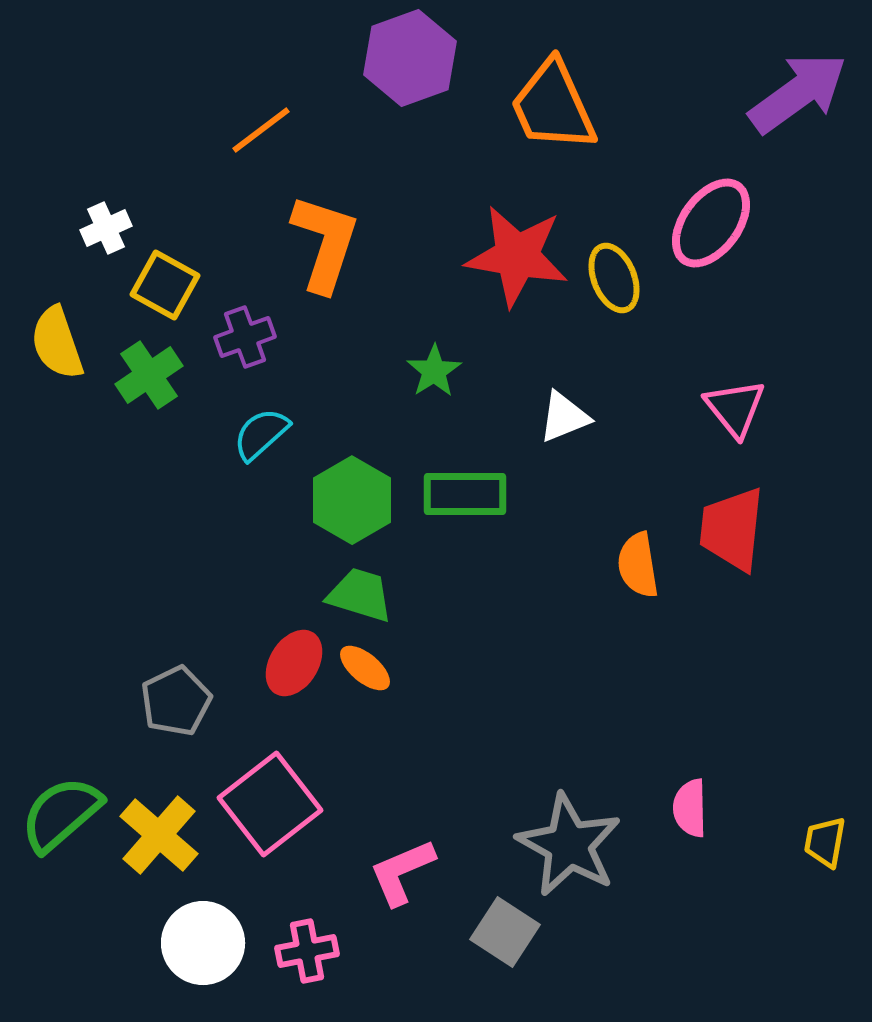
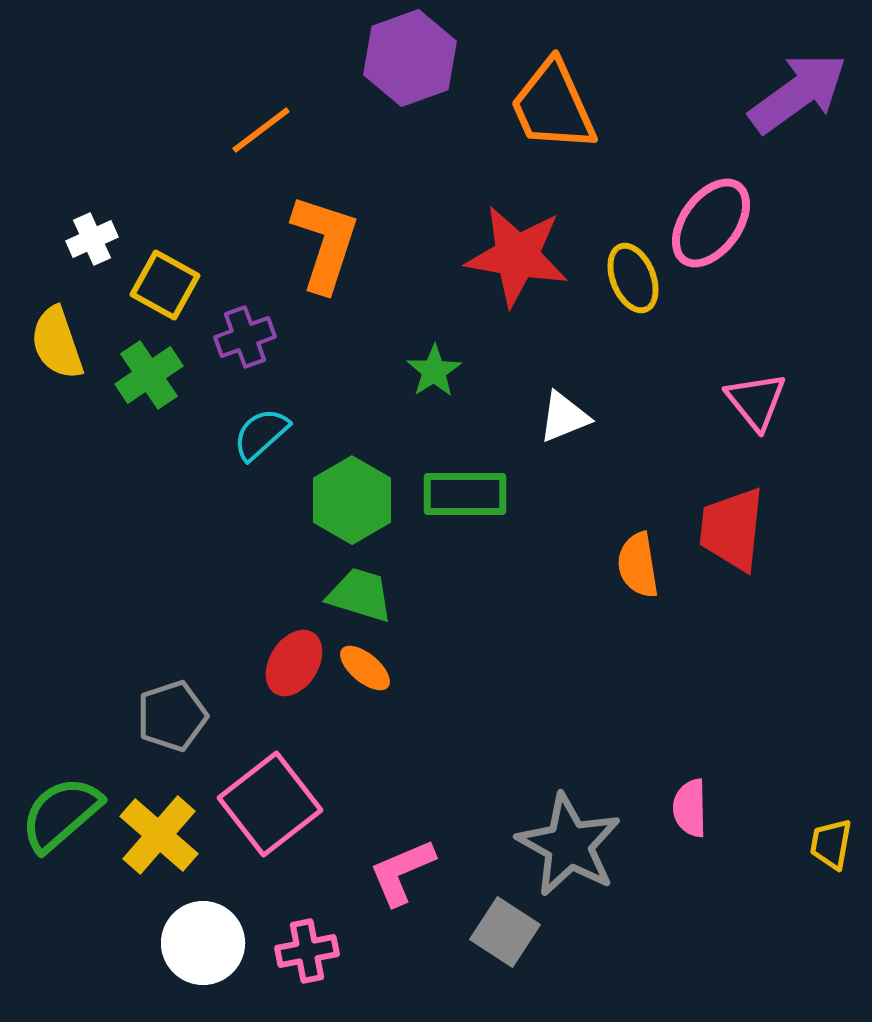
white cross: moved 14 px left, 11 px down
yellow ellipse: moved 19 px right
pink triangle: moved 21 px right, 7 px up
gray pentagon: moved 4 px left, 15 px down; rotated 8 degrees clockwise
yellow trapezoid: moved 6 px right, 2 px down
